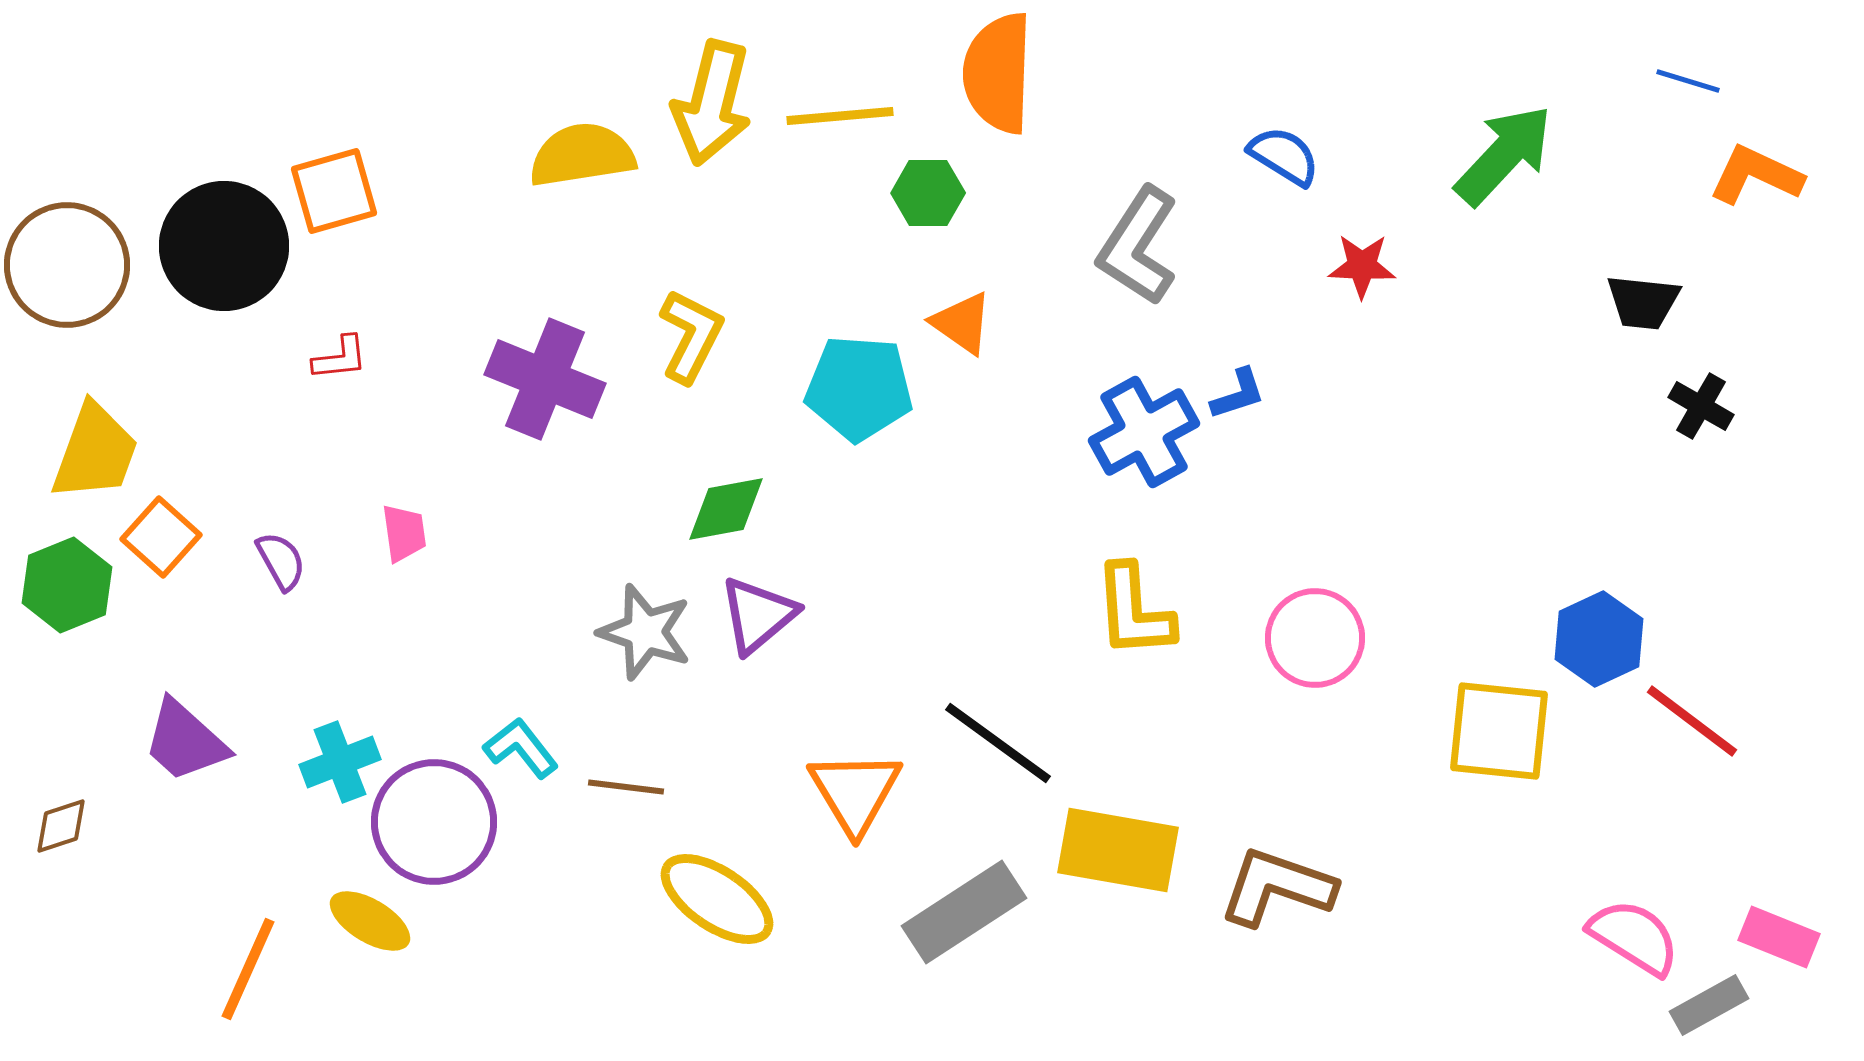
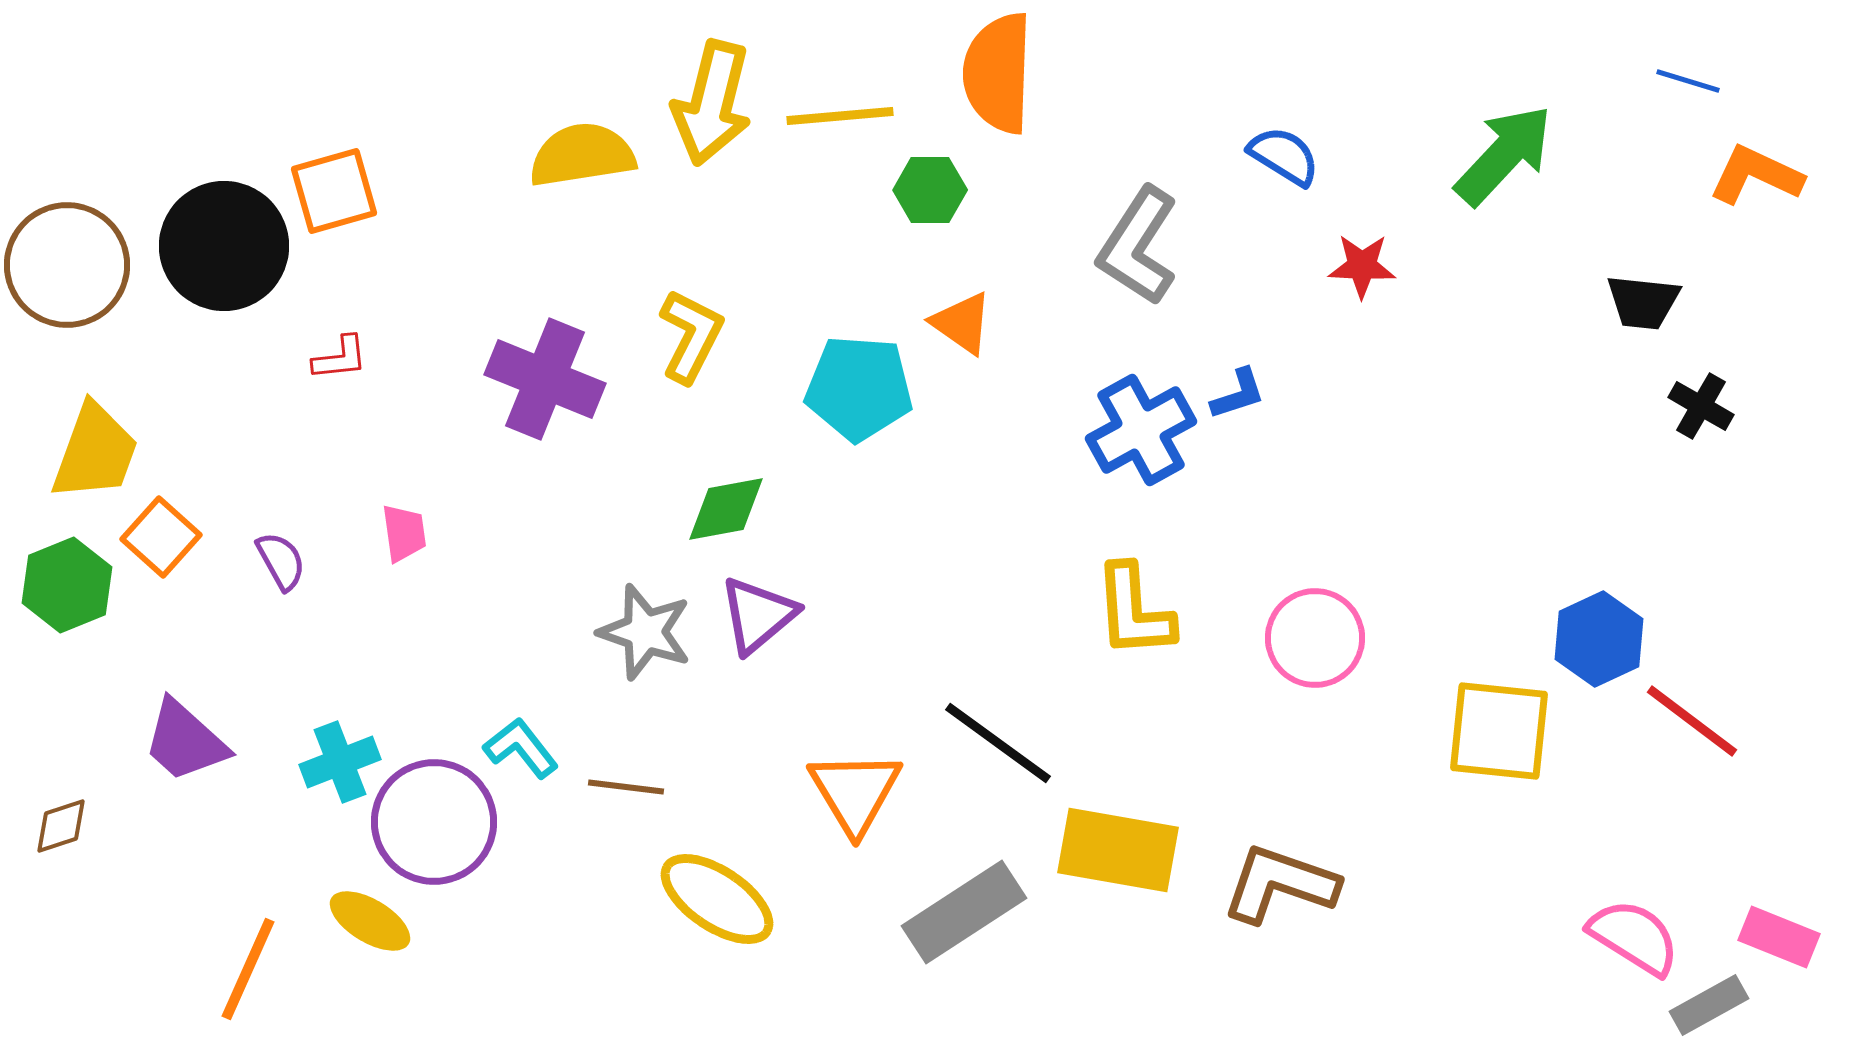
green hexagon at (928, 193): moved 2 px right, 3 px up
blue cross at (1144, 432): moved 3 px left, 2 px up
brown L-shape at (1277, 887): moved 3 px right, 3 px up
